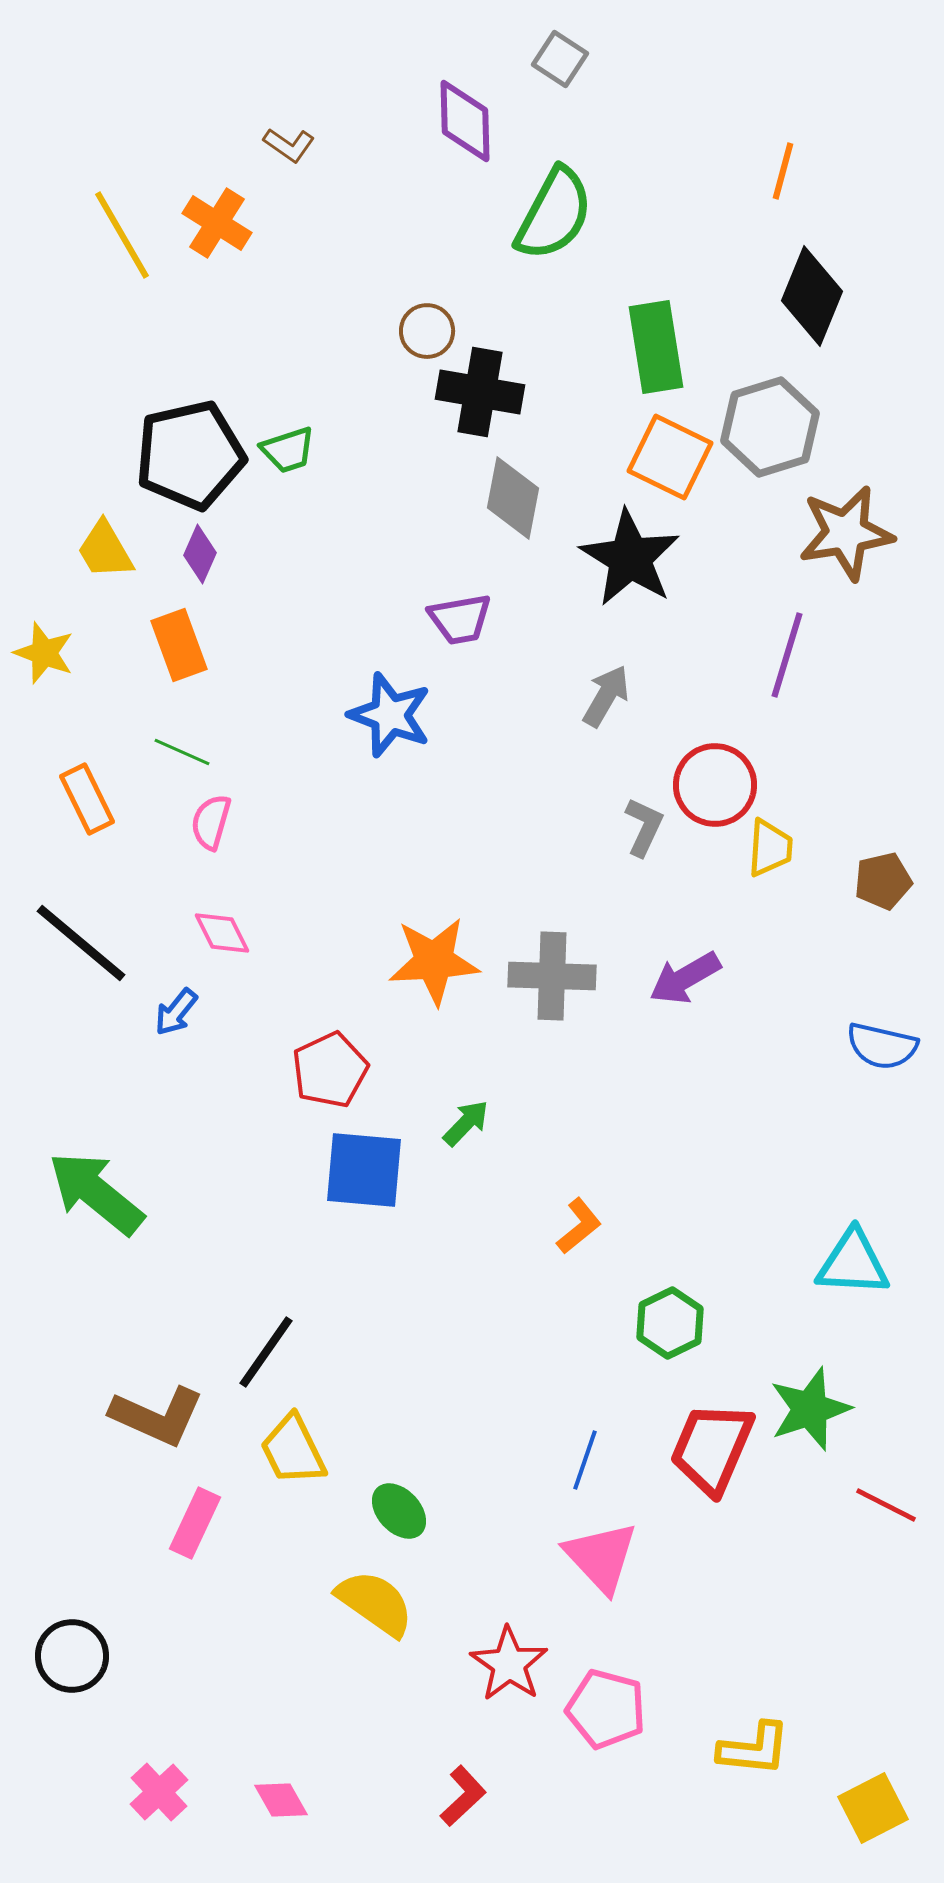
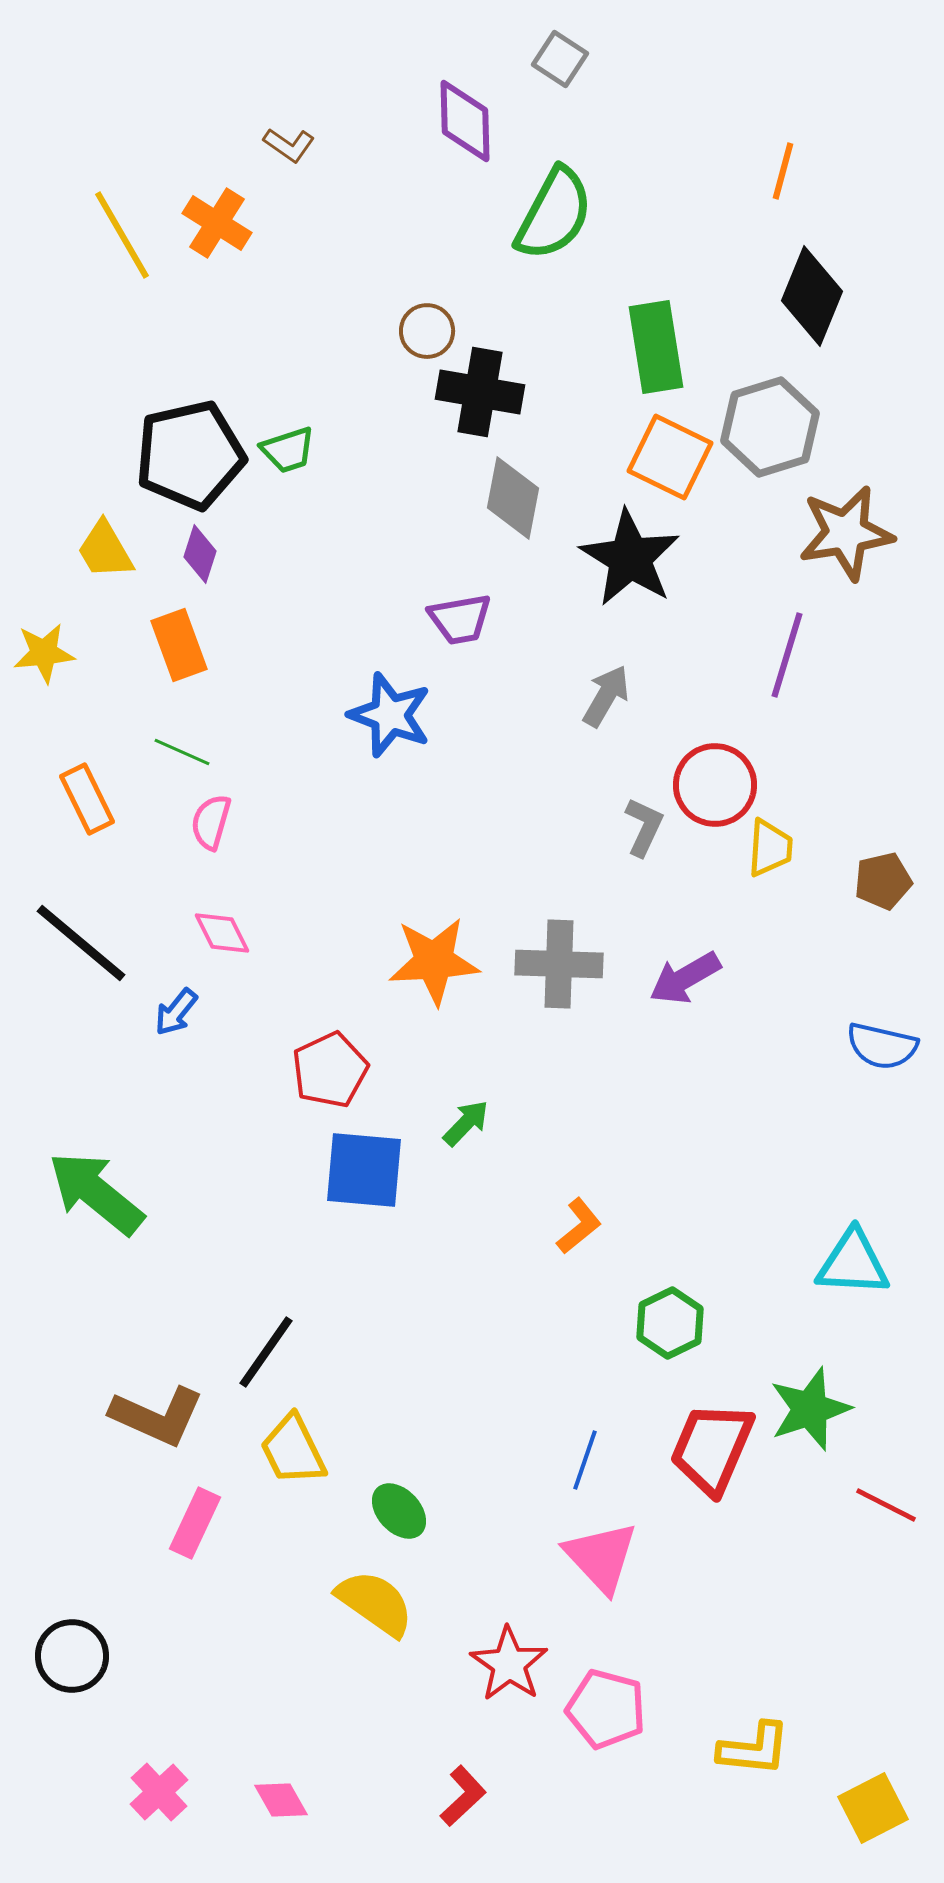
purple diamond at (200, 554): rotated 6 degrees counterclockwise
yellow star at (44, 653): rotated 26 degrees counterclockwise
gray cross at (552, 976): moved 7 px right, 12 px up
